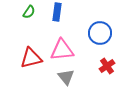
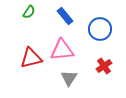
blue rectangle: moved 8 px right, 4 px down; rotated 48 degrees counterclockwise
blue circle: moved 4 px up
red cross: moved 3 px left
gray triangle: moved 3 px right, 1 px down; rotated 12 degrees clockwise
